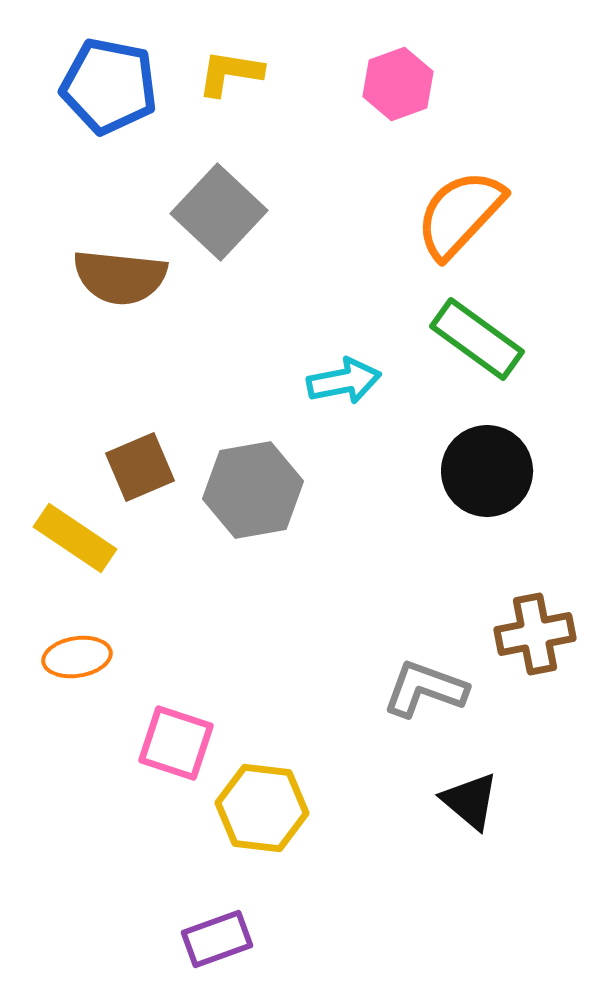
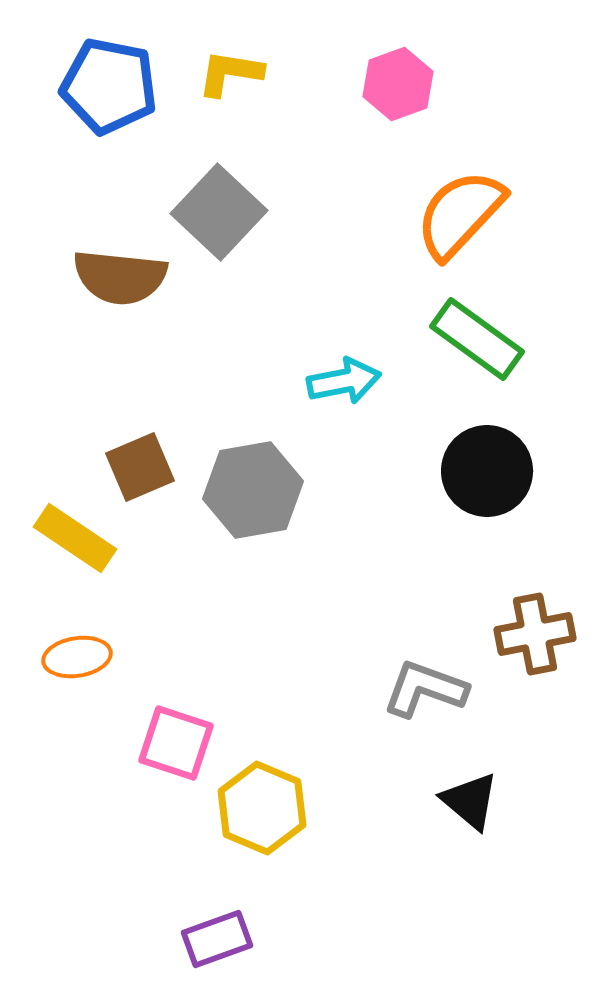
yellow hexagon: rotated 16 degrees clockwise
